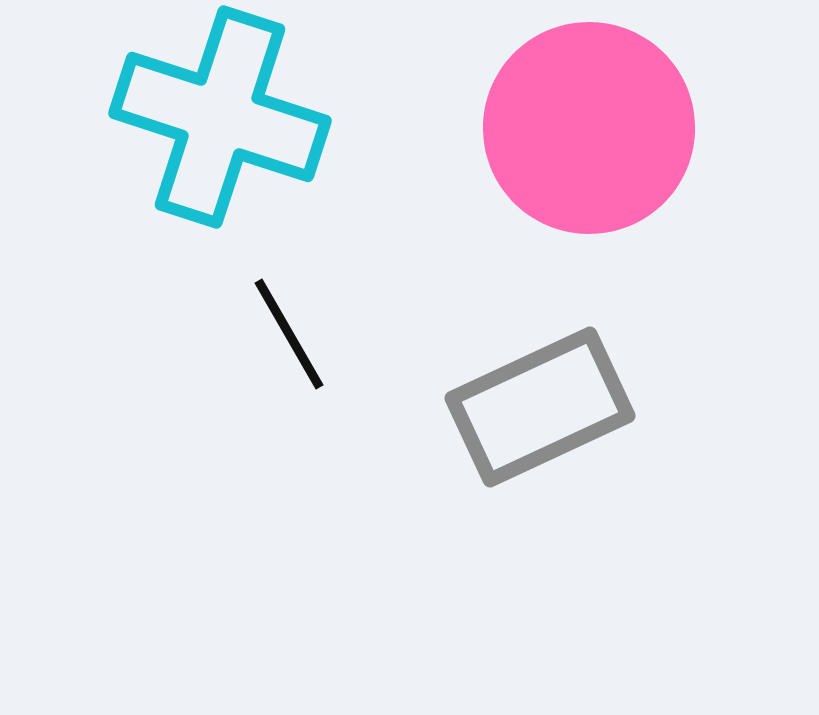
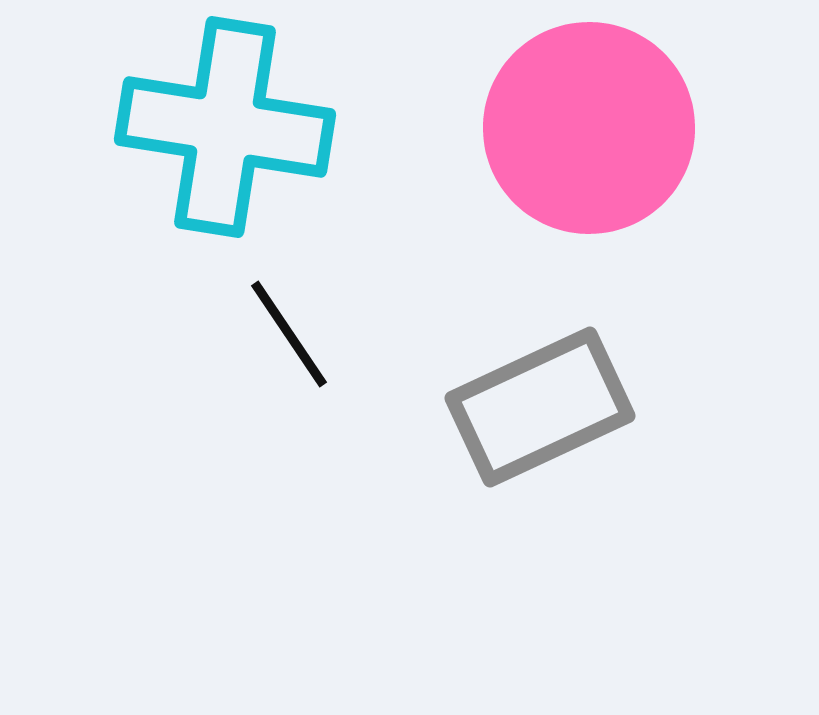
cyan cross: moved 5 px right, 10 px down; rotated 9 degrees counterclockwise
black line: rotated 4 degrees counterclockwise
